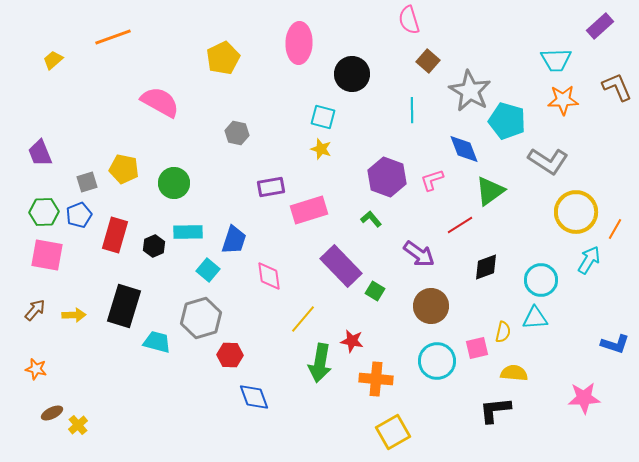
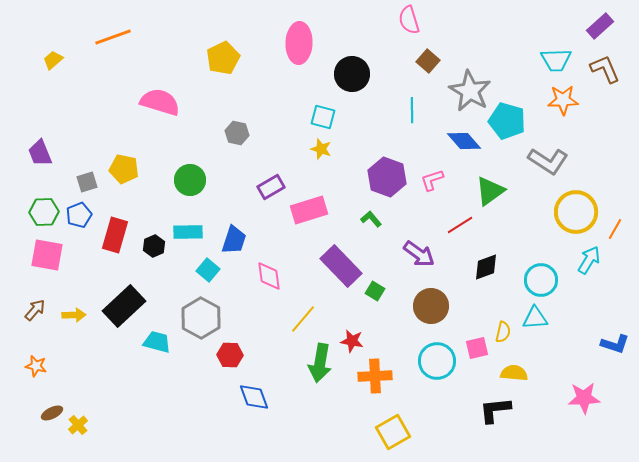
brown L-shape at (617, 87): moved 12 px left, 18 px up
pink semicircle at (160, 102): rotated 12 degrees counterclockwise
blue diamond at (464, 149): moved 8 px up; rotated 20 degrees counterclockwise
green circle at (174, 183): moved 16 px right, 3 px up
purple rectangle at (271, 187): rotated 20 degrees counterclockwise
black rectangle at (124, 306): rotated 30 degrees clockwise
gray hexagon at (201, 318): rotated 15 degrees counterclockwise
orange star at (36, 369): moved 3 px up
orange cross at (376, 379): moved 1 px left, 3 px up; rotated 8 degrees counterclockwise
